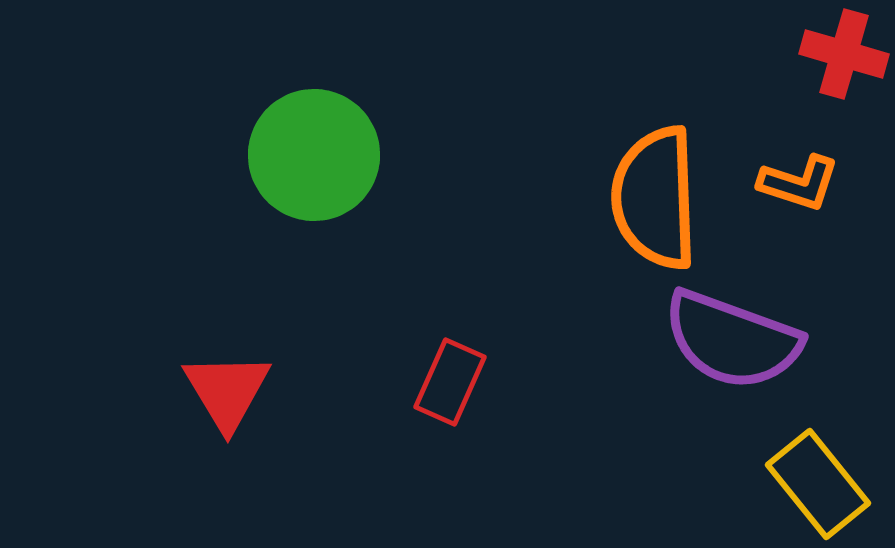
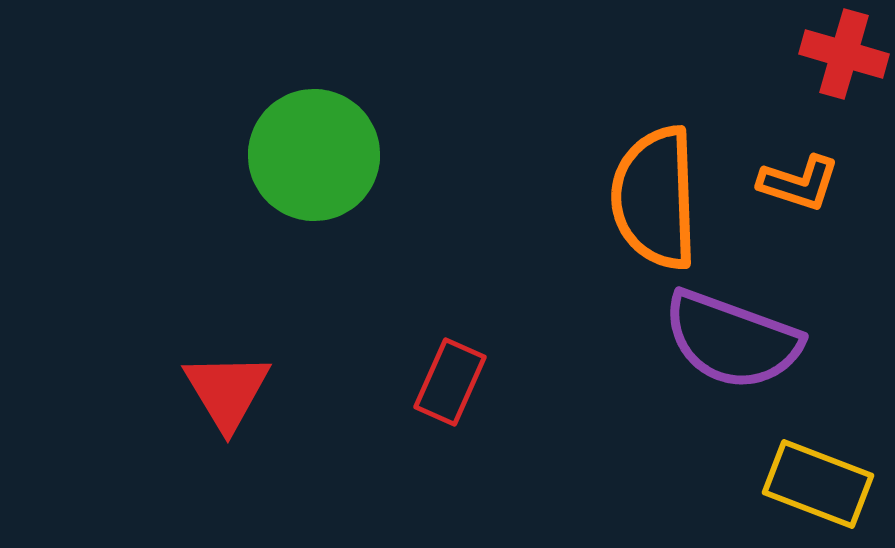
yellow rectangle: rotated 30 degrees counterclockwise
